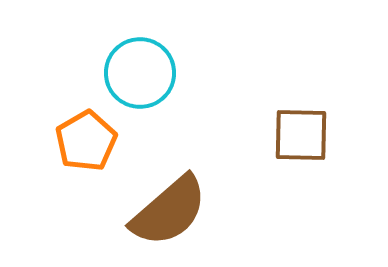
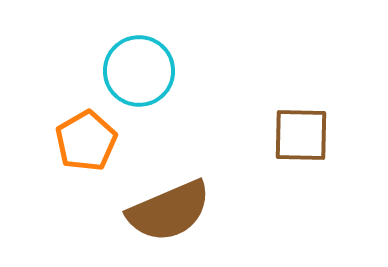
cyan circle: moved 1 px left, 2 px up
brown semicircle: rotated 18 degrees clockwise
